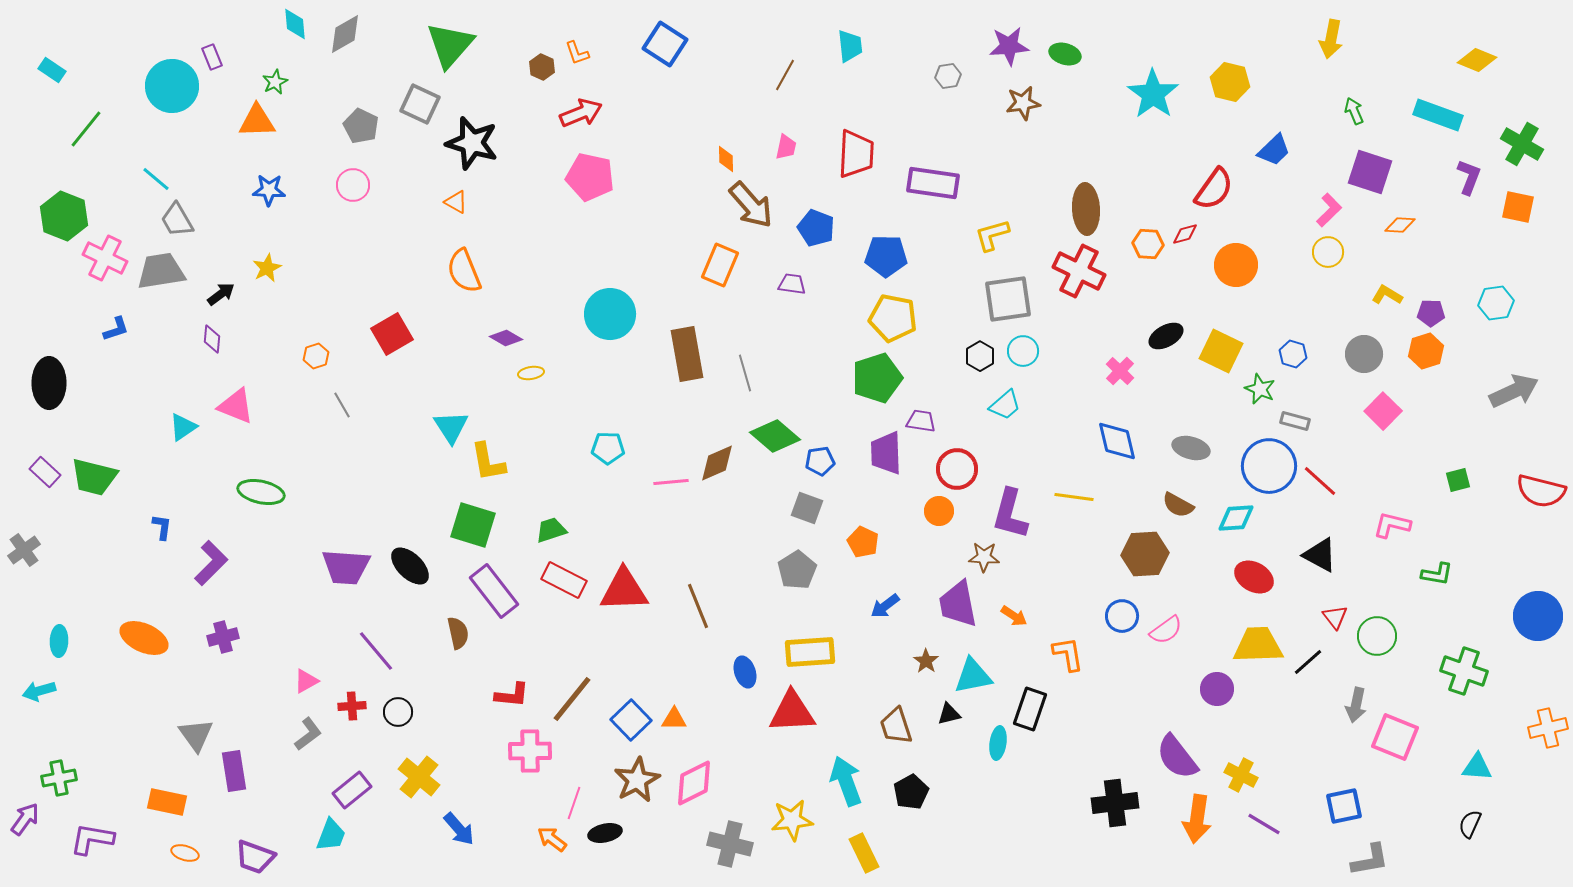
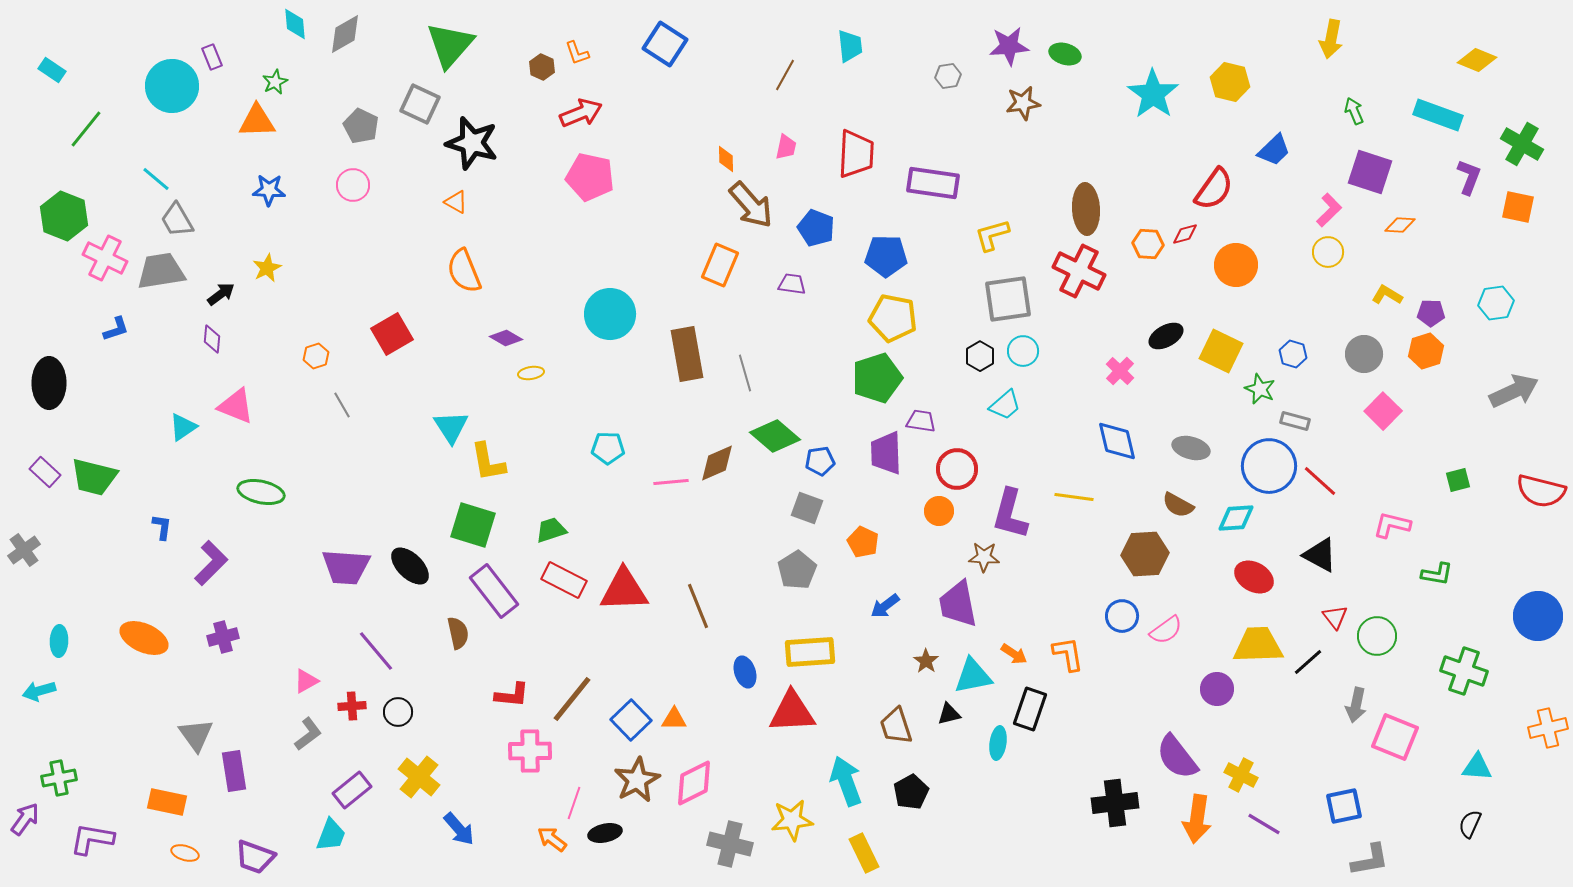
orange arrow at (1014, 616): moved 38 px down
